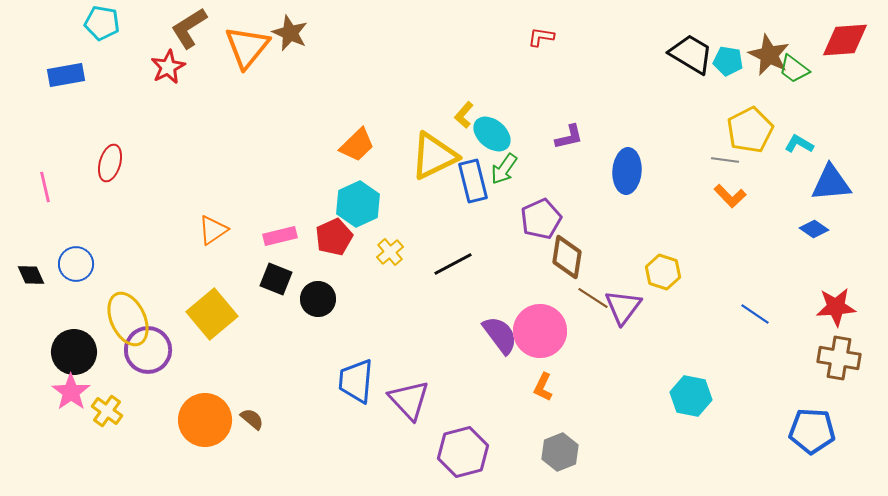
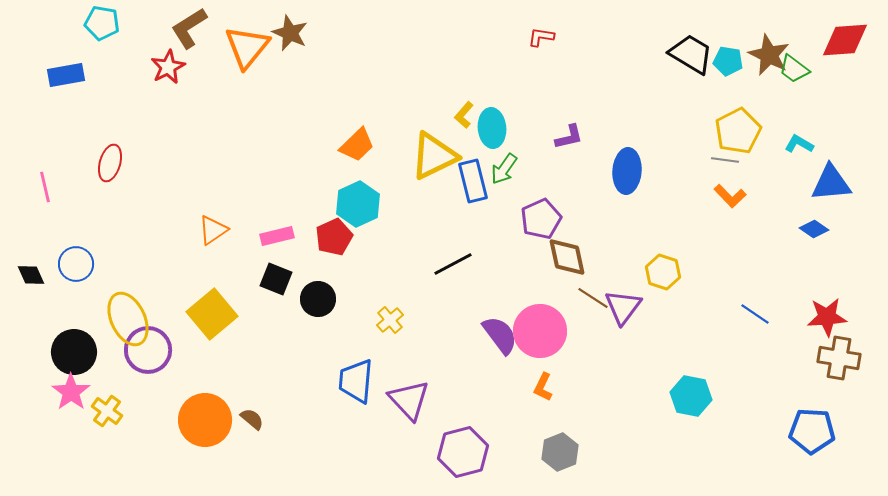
yellow pentagon at (750, 130): moved 12 px left, 1 px down
cyan ellipse at (492, 134): moved 6 px up; rotated 45 degrees clockwise
pink rectangle at (280, 236): moved 3 px left
yellow cross at (390, 252): moved 68 px down
brown diamond at (567, 257): rotated 21 degrees counterclockwise
red star at (836, 307): moved 9 px left, 10 px down
